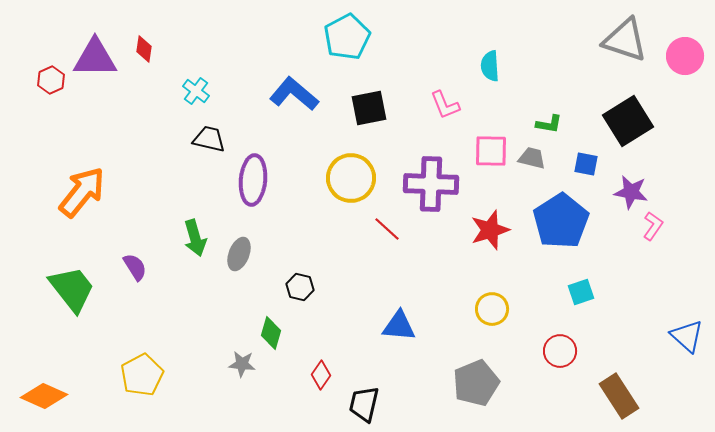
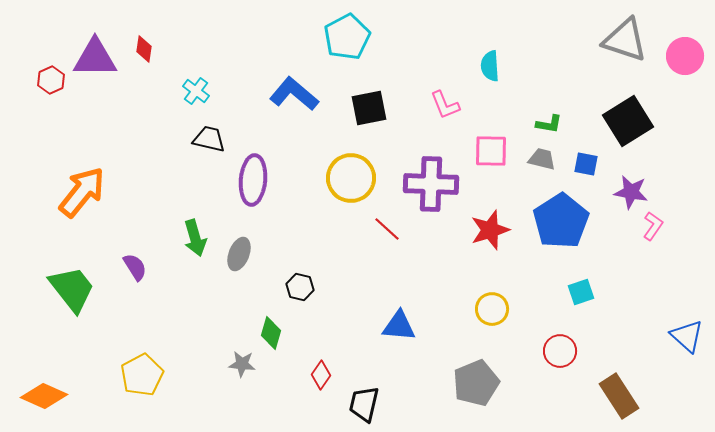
gray trapezoid at (532, 158): moved 10 px right, 1 px down
